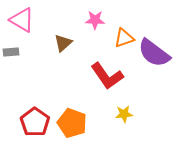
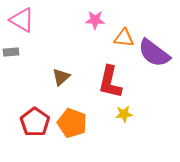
orange triangle: rotated 25 degrees clockwise
brown triangle: moved 2 px left, 34 px down
red L-shape: moved 3 px right, 6 px down; rotated 48 degrees clockwise
